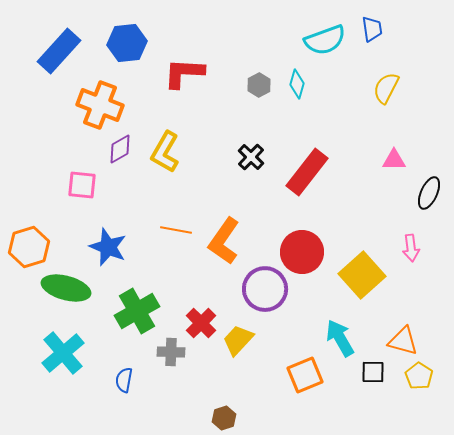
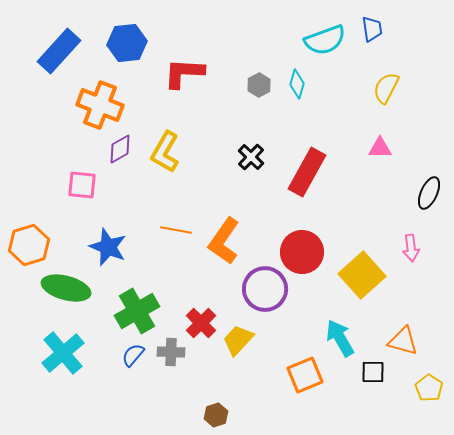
pink triangle: moved 14 px left, 12 px up
red rectangle: rotated 9 degrees counterclockwise
orange hexagon: moved 2 px up
yellow pentagon: moved 10 px right, 12 px down
blue semicircle: moved 9 px right, 25 px up; rotated 30 degrees clockwise
brown hexagon: moved 8 px left, 3 px up
